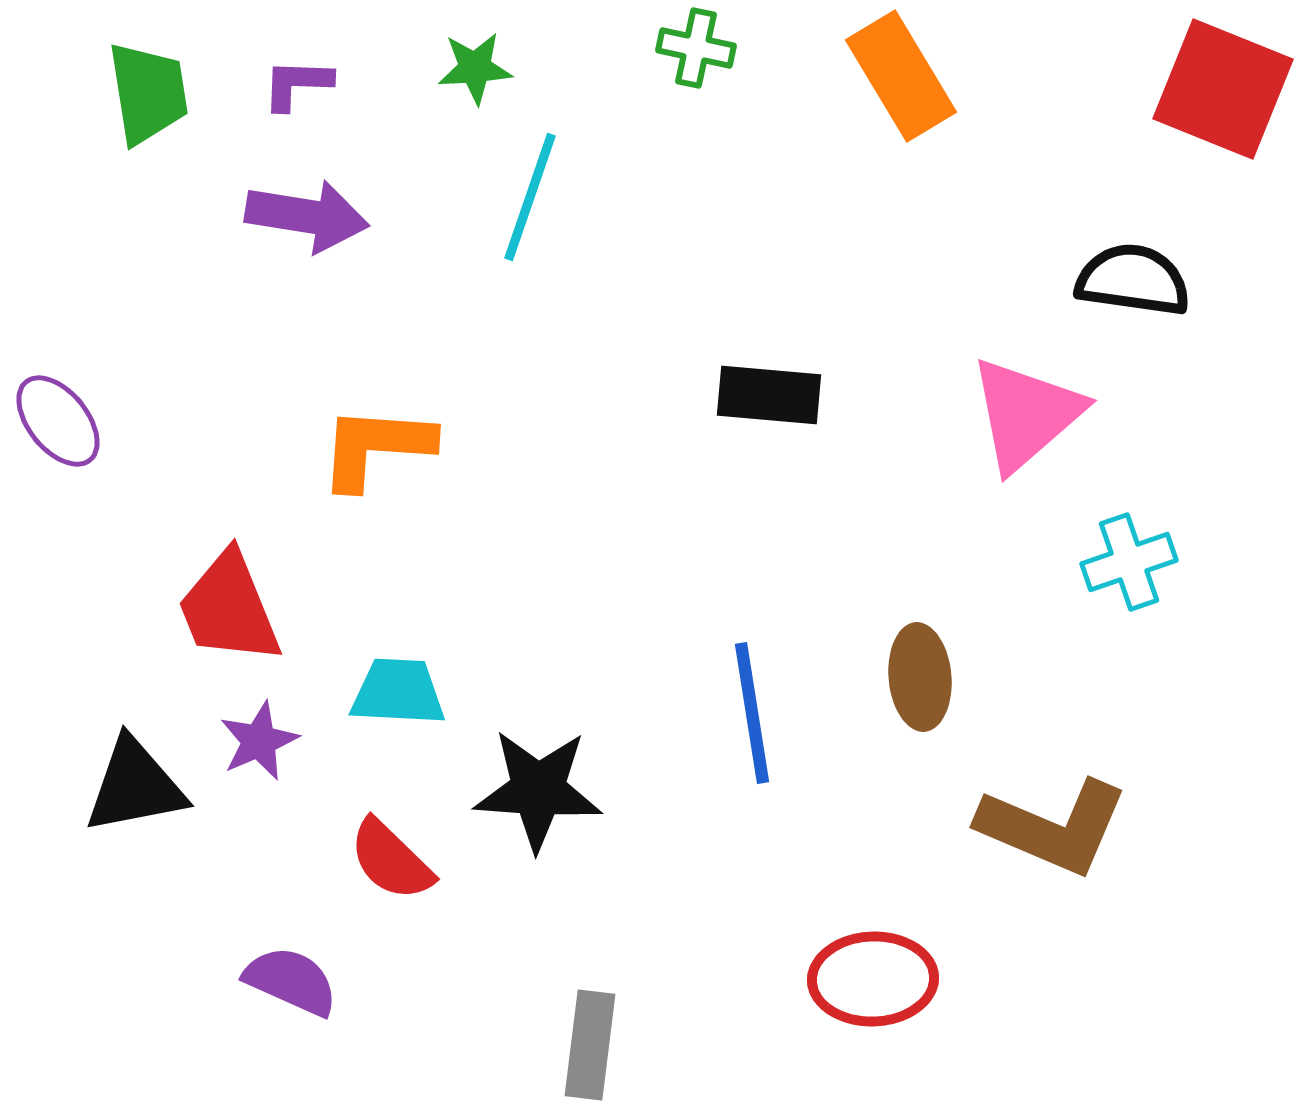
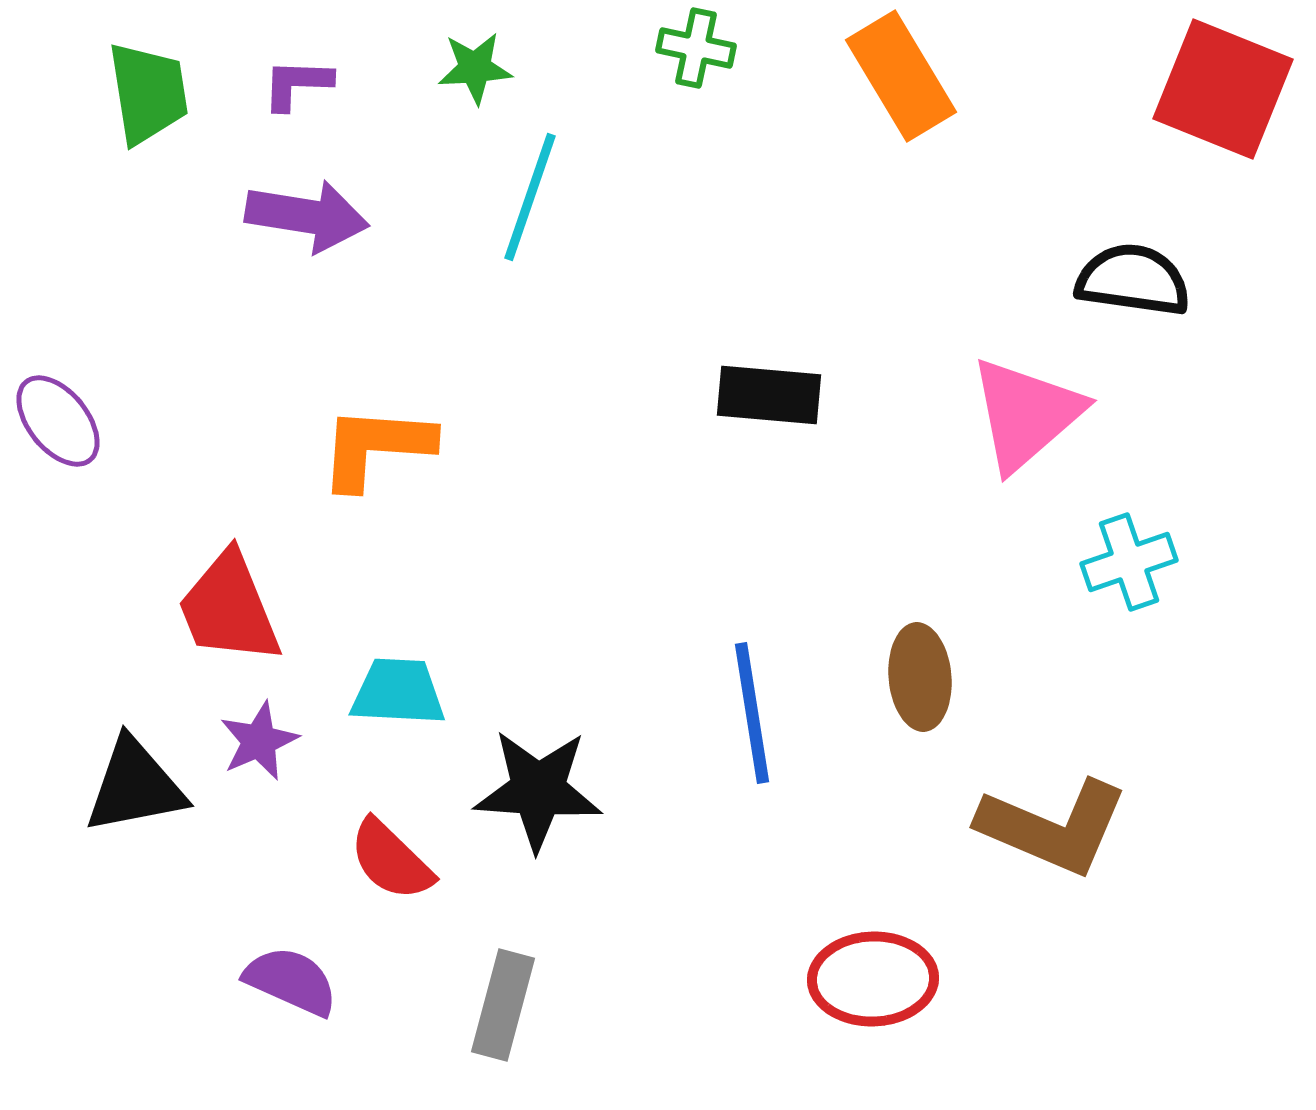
gray rectangle: moved 87 px left, 40 px up; rotated 8 degrees clockwise
